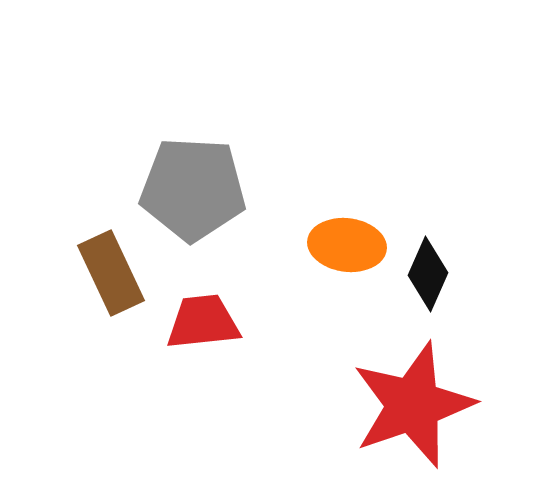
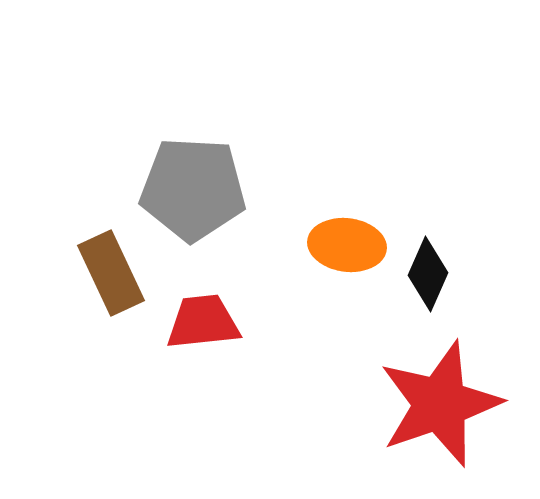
red star: moved 27 px right, 1 px up
